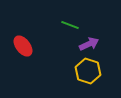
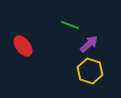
purple arrow: rotated 18 degrees counterclockwise
yellow hexagon: moved 2 px right
